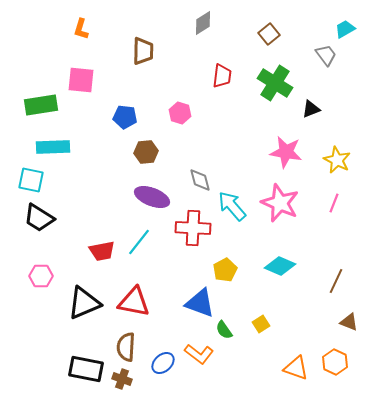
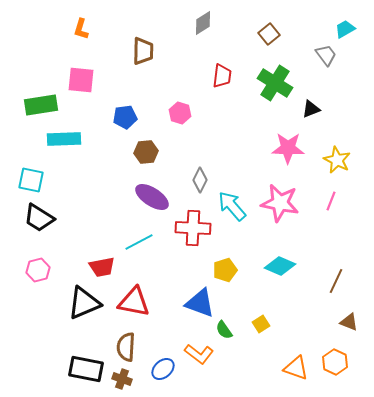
blue pentagon at (125, 117): rotated 15 degrees counterclockwise
cyan rectangle at (53, 147): moved 11 px right, 8 px up
pink star at (286, 152): moved 2 px right, 4 px up; rotated 8 degrees counterclockwise
gray diamond at (200, 180): rotated 40 degrees clockwise
purple ellipse at (152, 197): rotated 12 degrees clockwise
pink star at (280, 203): rotated 12 degrees counterclockwise
pink line at (334, 203): moved 3 px left, 2 px up
cyan line at (139, 242): rotated 24 degrees clockwise
red trapezoid at (102, 251): moved 16 px down
yellow pentagon at (225, 270): rotated 10 degrees clockwise
pink hexagon at (41, 276): moved 3 px left, 6 px up; rotated 15 degrees counterclockwise
blue ellipse at (163, 363): moved 6 px down
